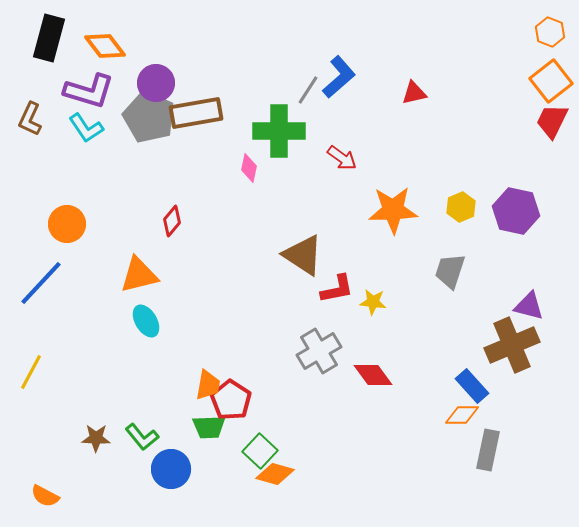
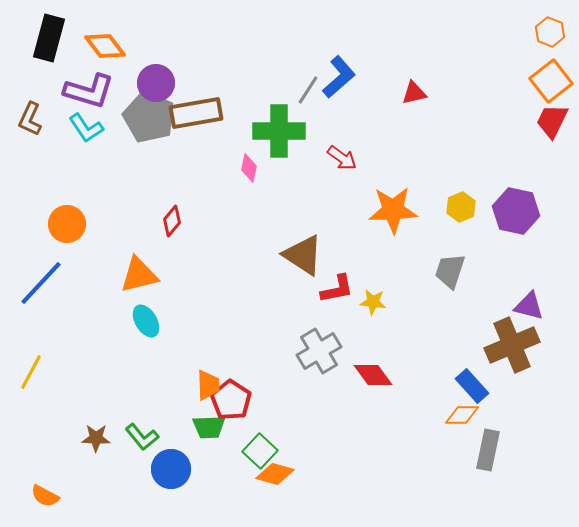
orange trapezoid at (208, 385): rotated 12 degrees counterclockwise
